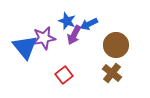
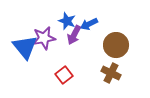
brown cross: moved 1 px left; rotated 12 degrees counterclockwise
